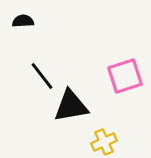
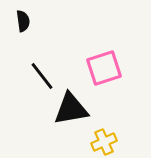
black semicircle: rotated 85 degrees clockwise
pink square: moved 21 px left, 8 px up
black triangle: moved 3 px down
